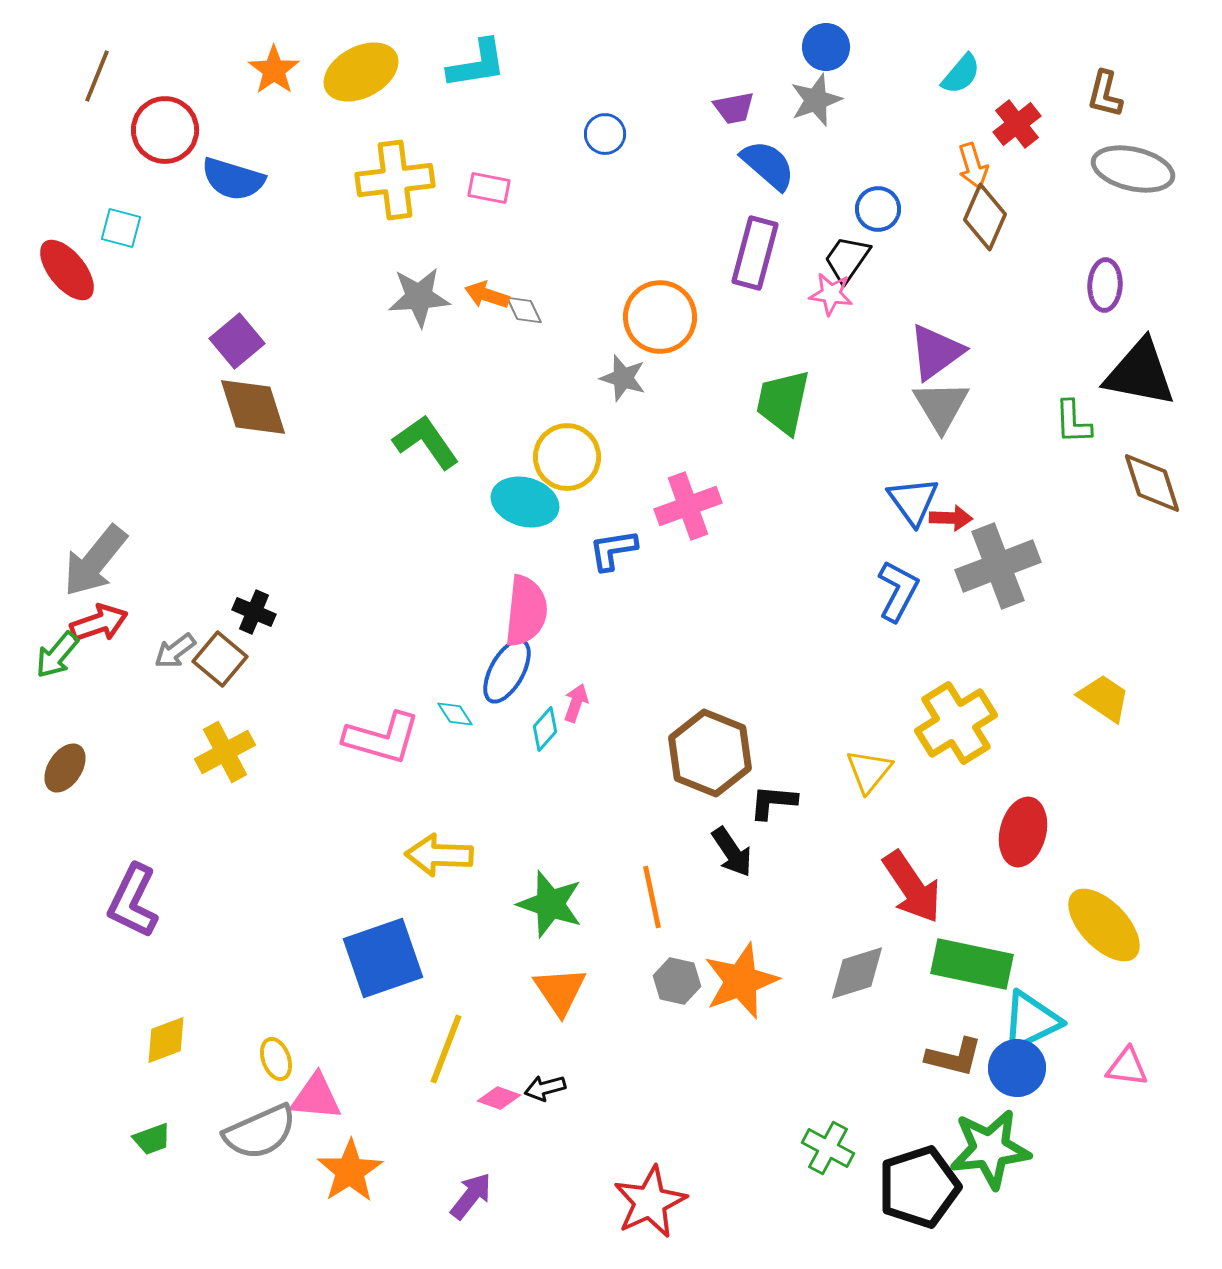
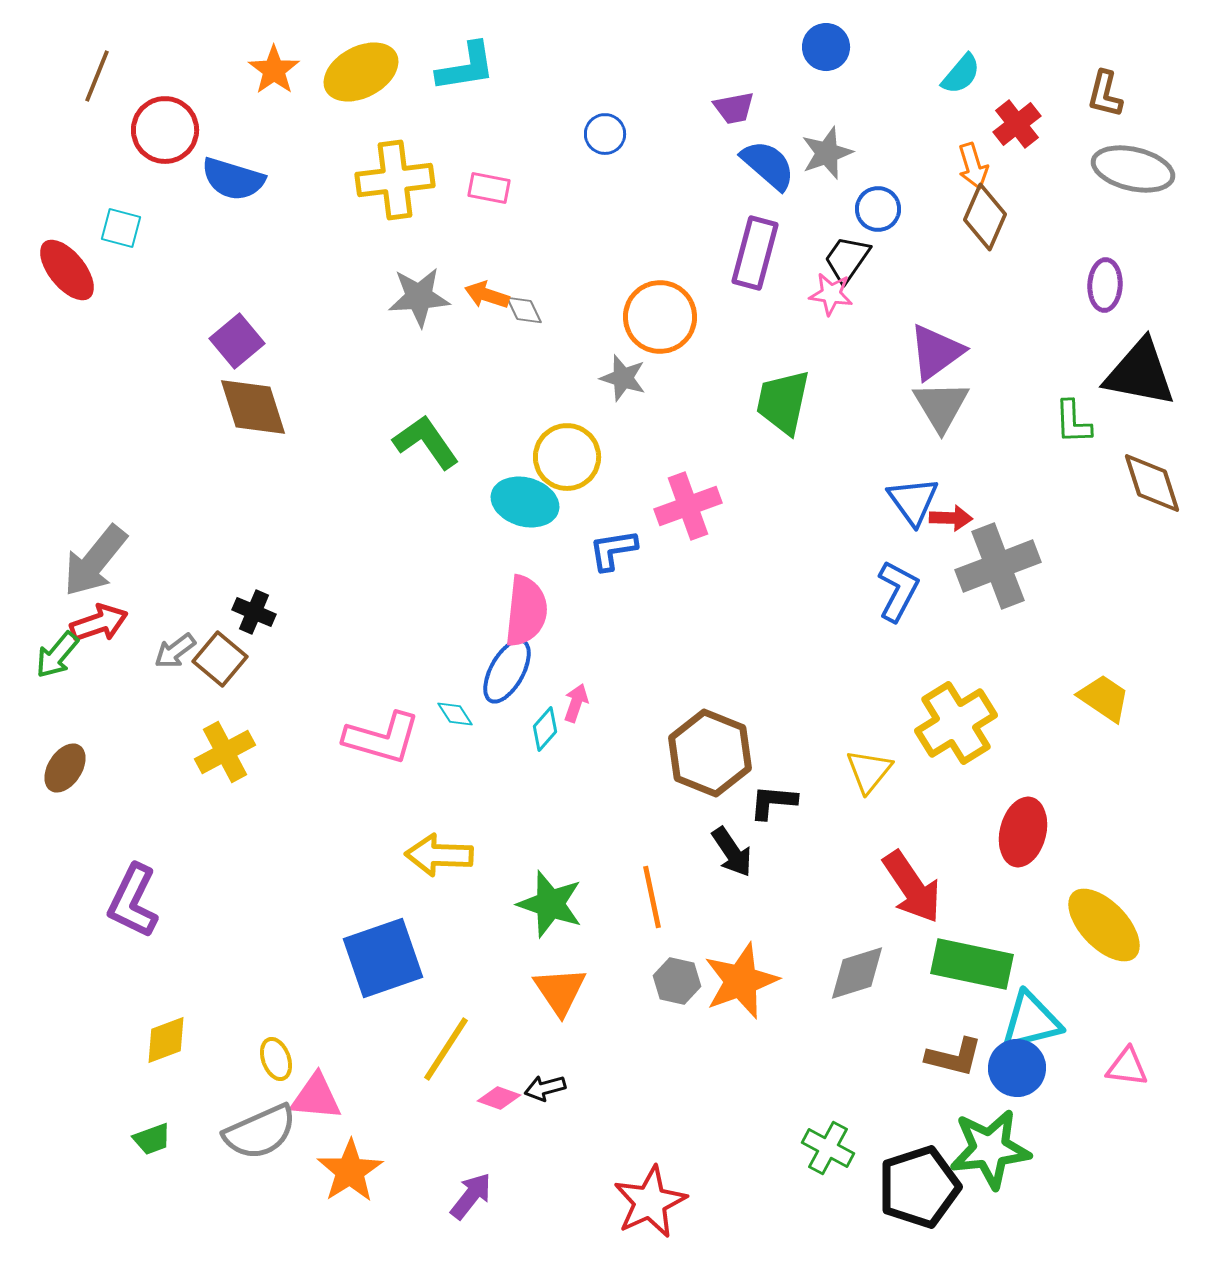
cyan L-shape at (477, 64): moved 11 px left, 3 px down
gray star at (816, 100): moved 11 px right, 53 px down
cyan triangle at (1031, 1021): rotated 12 degrees clockwise
yellow line at (446, 1049): rotated 12 degrees clockwise
